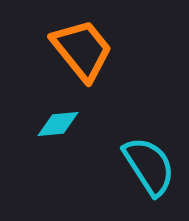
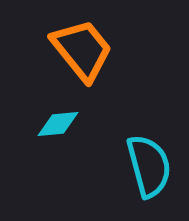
cyan semicircle: rotated 18 degrees clockwise
